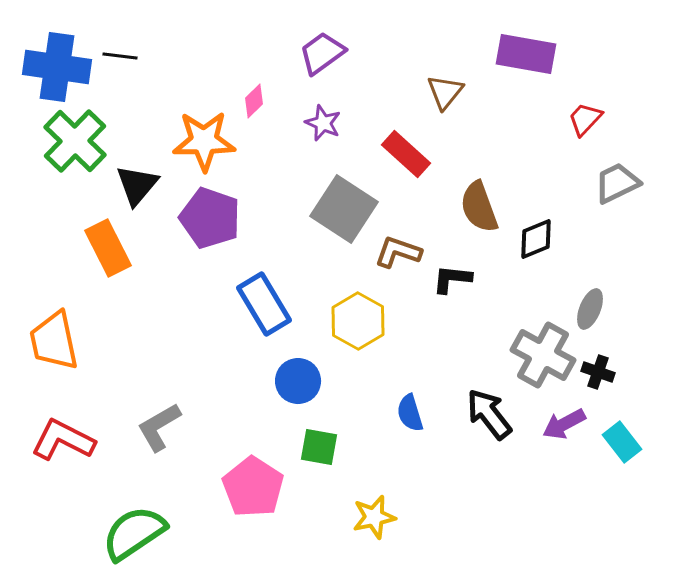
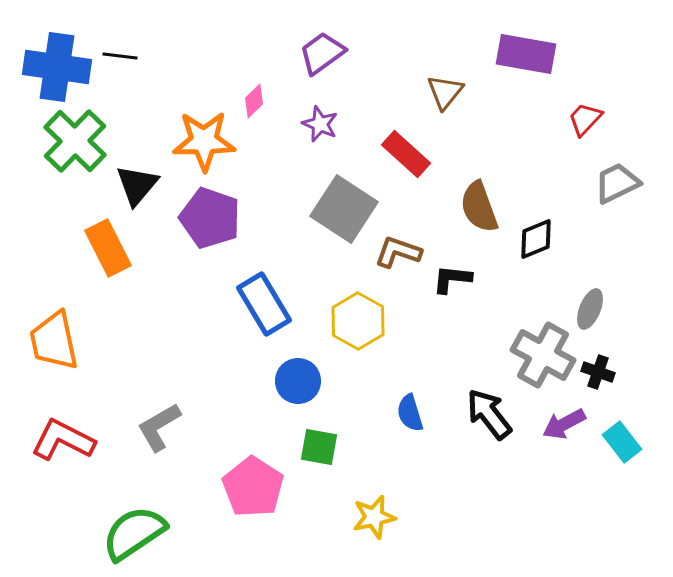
purple star: moved 3 px left, 1 px down
